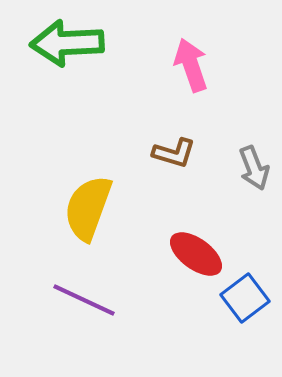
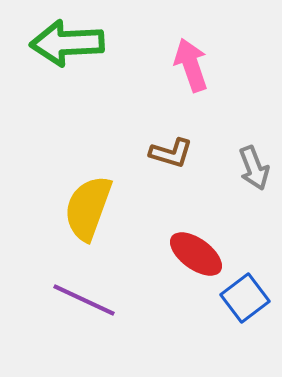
brown L-shape: moved 3 px left
